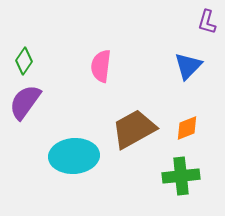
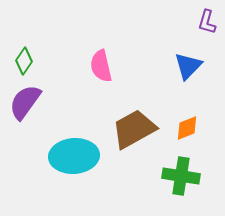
pink semicircle: rotated 20 degrees counterclockwise
green cross: rotated 15 degrees clockwise
